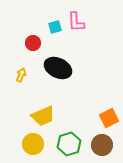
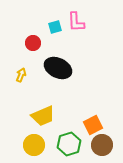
orange square: moved 16 px left, 7 px down
yellow circle: moved 1 px right, 1 px down
